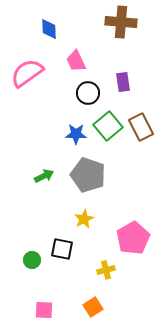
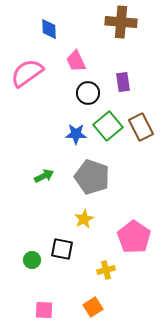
gray pentagon: moved 4 px right, 2 px down
pink pentagon: moved 1 px right, 1 px up; rotated 8 degrees counterclockwise
